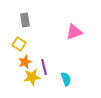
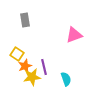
pink triangle: moved 3 px down
yellow square: moved 2 px left, 10 px down
orange star: moved 4 px down
